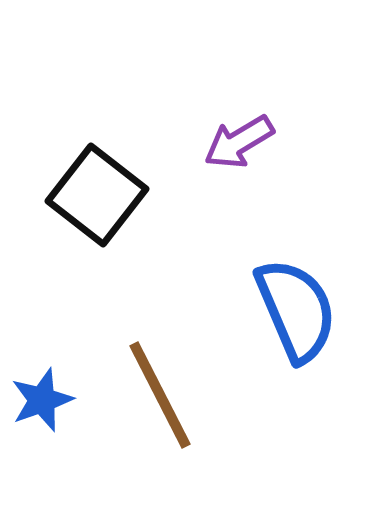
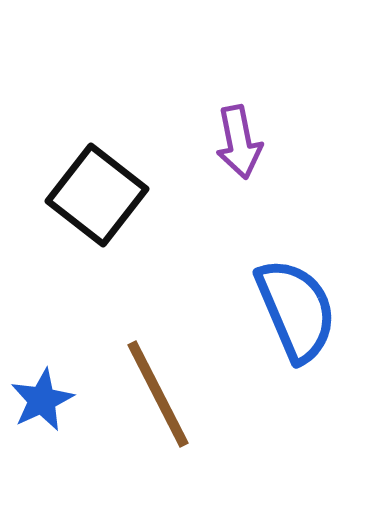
purple arrow: rotated 70 degrees counterclockwise
brown line: moved 2 px left, 1 px up
blue star: rotated 6 degrees counterclockwise
